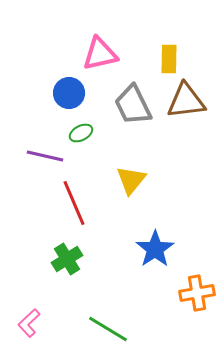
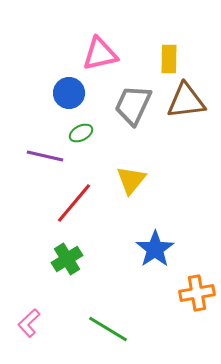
gray trapezoid: rotated 51 degrees clockwise
red line: rotated 63 degrees clockwise
